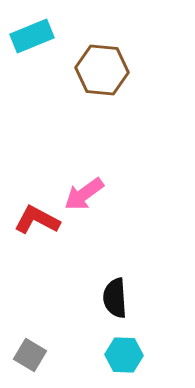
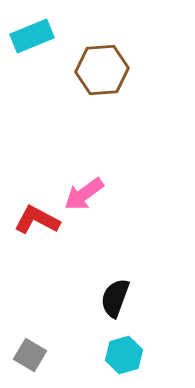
brown hexagon: rotated 9 degrees counterclockwise
black semicircle: rotated 24 degrees clockwise
cyan hexagon: rotated 18 degrees counterclockwise
